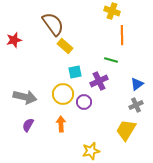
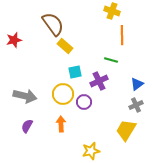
gray arrow: moved 1 px up
purple semicircle: moved 1 px left, 1 px down
